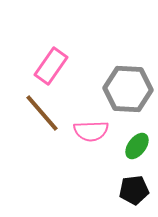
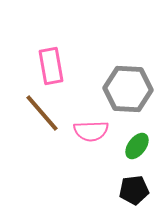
pink rectangle: rotated 45 degrees counterclockwise
